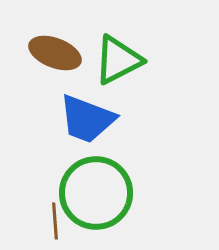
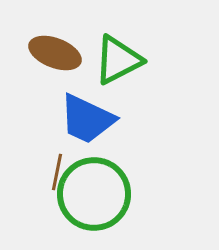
blue trapezoid: rotated 4 degrees clockwise
green circle: moved 2 px left, 1 px down
brown line: moved 2 px right, 49 px up; rotated 15 degrees clockwise
